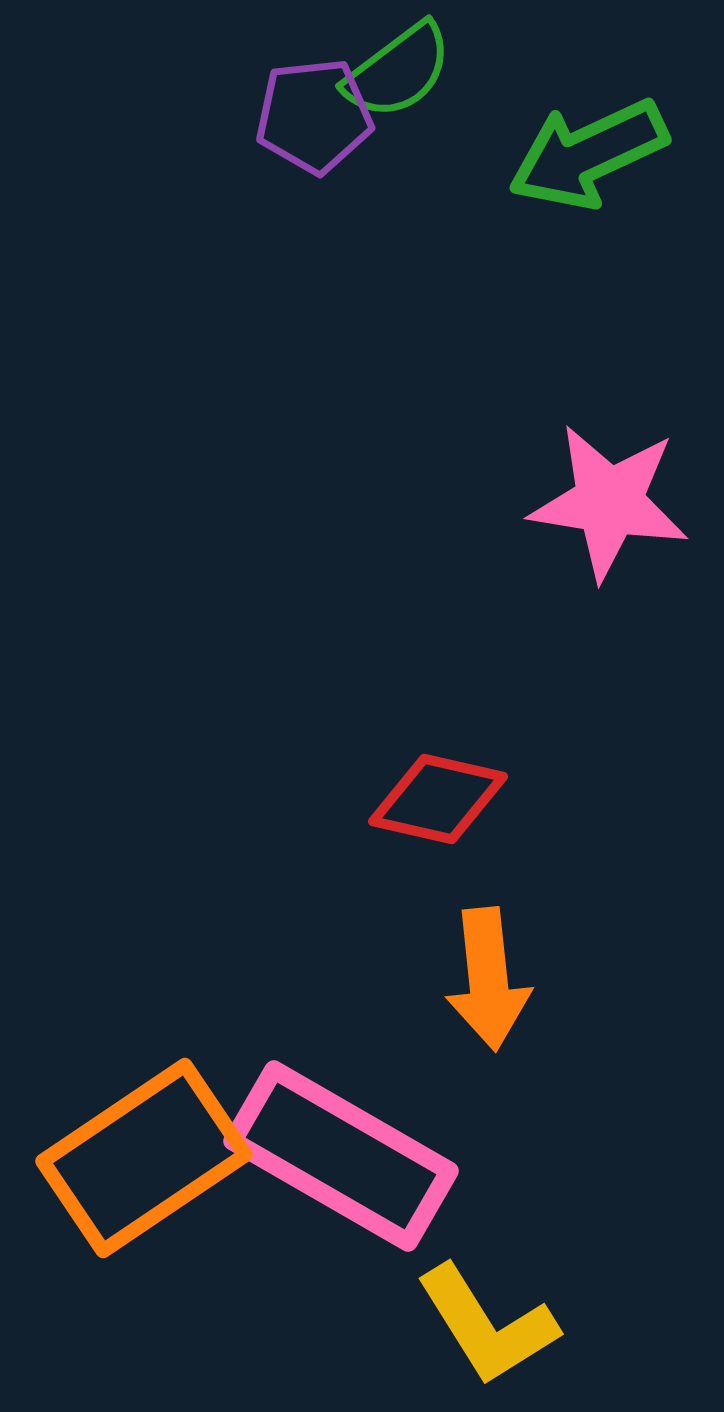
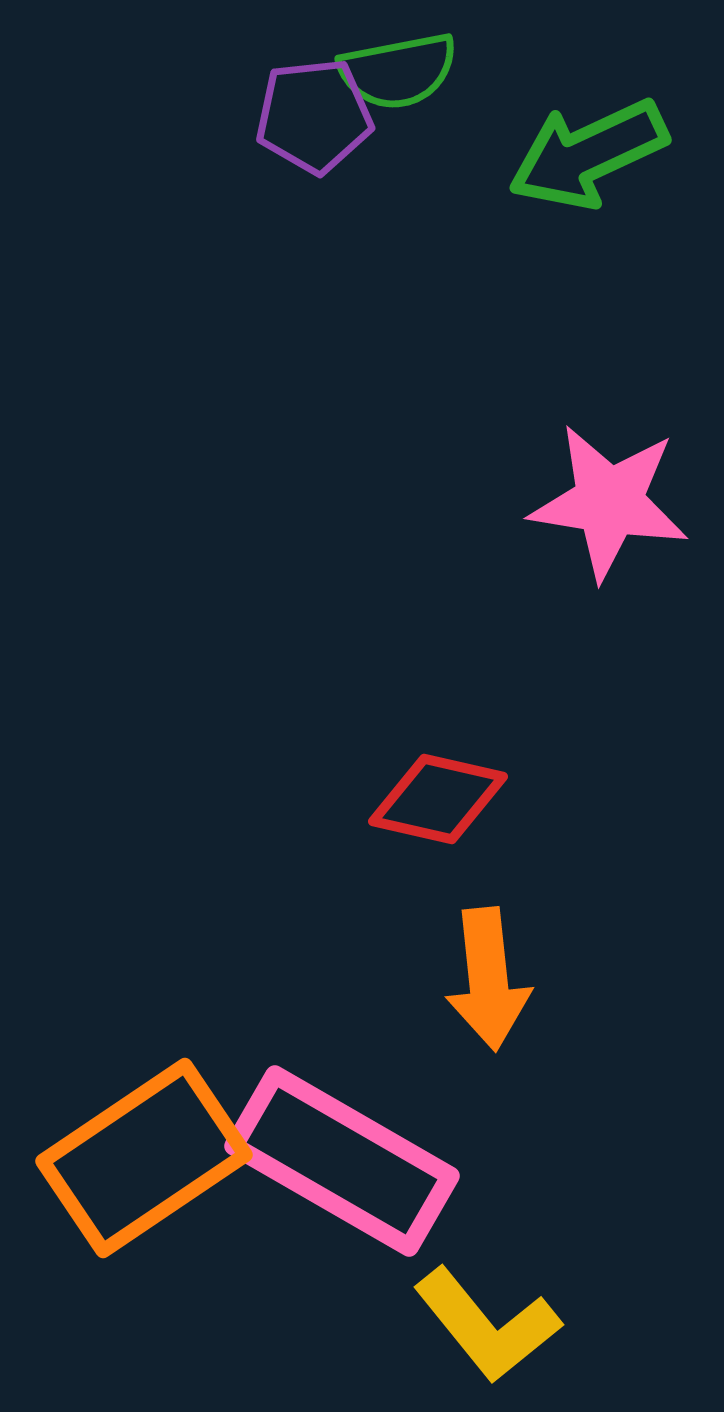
green semicircle: rotated 26 degrees clockwise
pink rectangle: moved 1 px right, 5 px down
yellow L-shape: rotated 7 degrees counterclockwise
